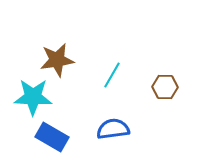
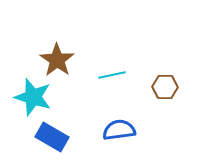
brown star: rotated 28 degrees counterclockwise
cyan line: rotated 48 degrees clockwise
cyan star: rotated 15 degrees clockwise
blue semicircle: moved 6 px right, 1 px down
